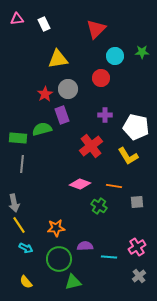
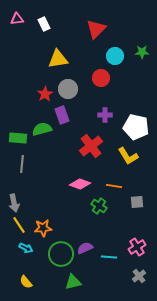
orange star: moved 13 px left
purple semicircle: moved 2 px down; rotated 21 degrees counterclockwise
green circle: moved 2 px right, 5 px up
